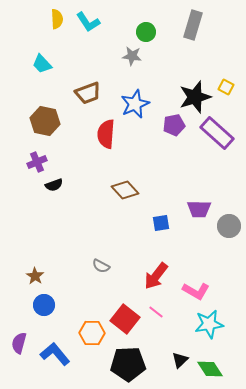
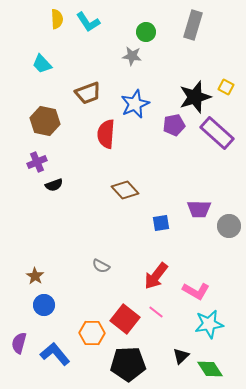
black triangle: moved 1 px right, 4 px up
